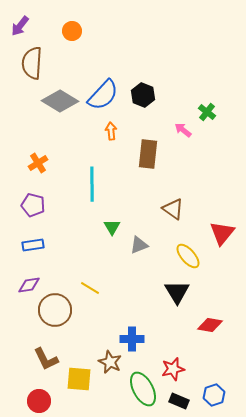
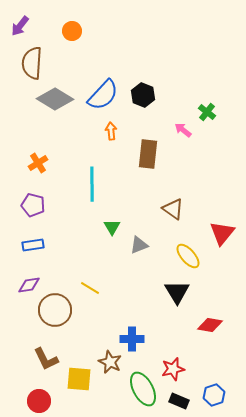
gray diamond: moved 5 px left, 2 px up
